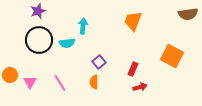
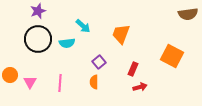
orange trapezoid: moved 12 px left, 13 px down
cyan arrow: rotated 126 degrees clockwise
black circle: moved 1 px left, 1 px up
pink line: rotated 36 degrees clockwise
